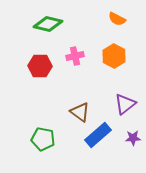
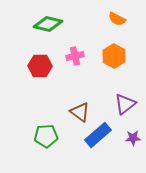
green pentagon: moved 3 px right, 3 px up; rotated 15 degrees counterclockwise
